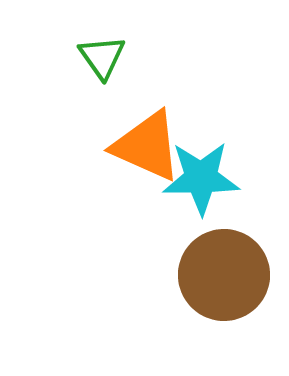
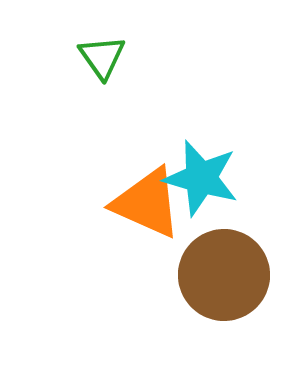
orange triangle: moved 57 px down
cyan star: rotated 16 degrees clockwise
